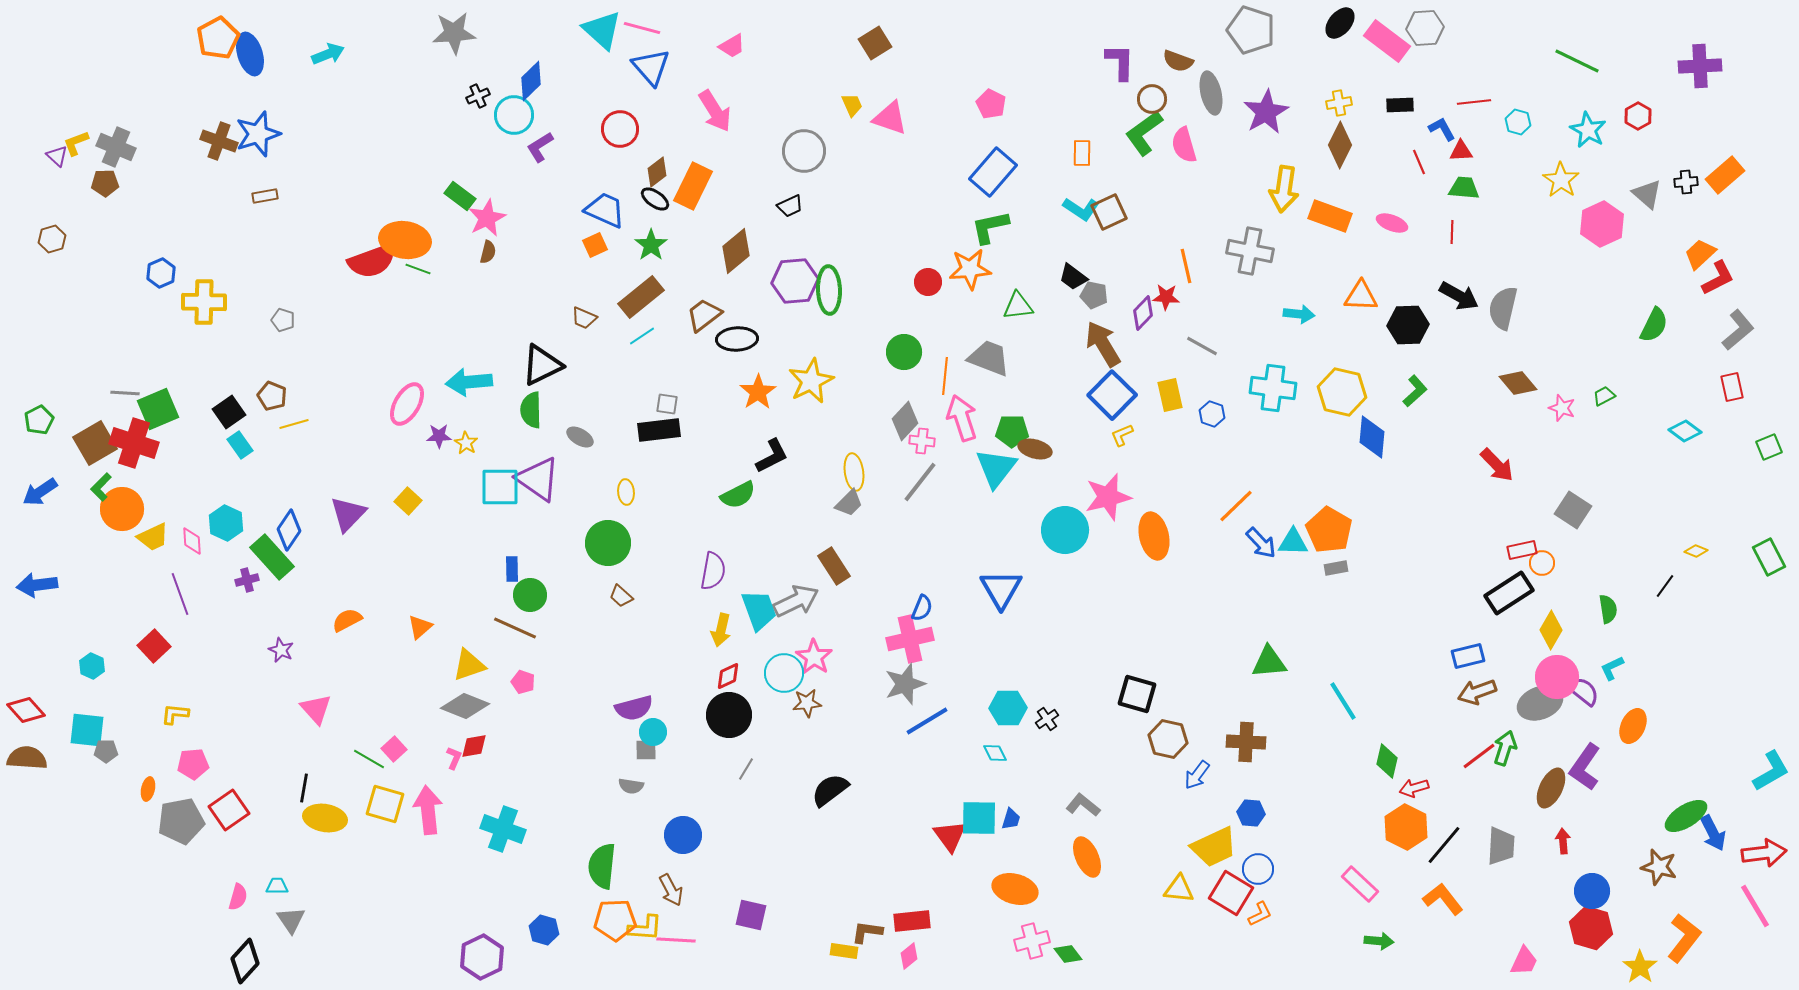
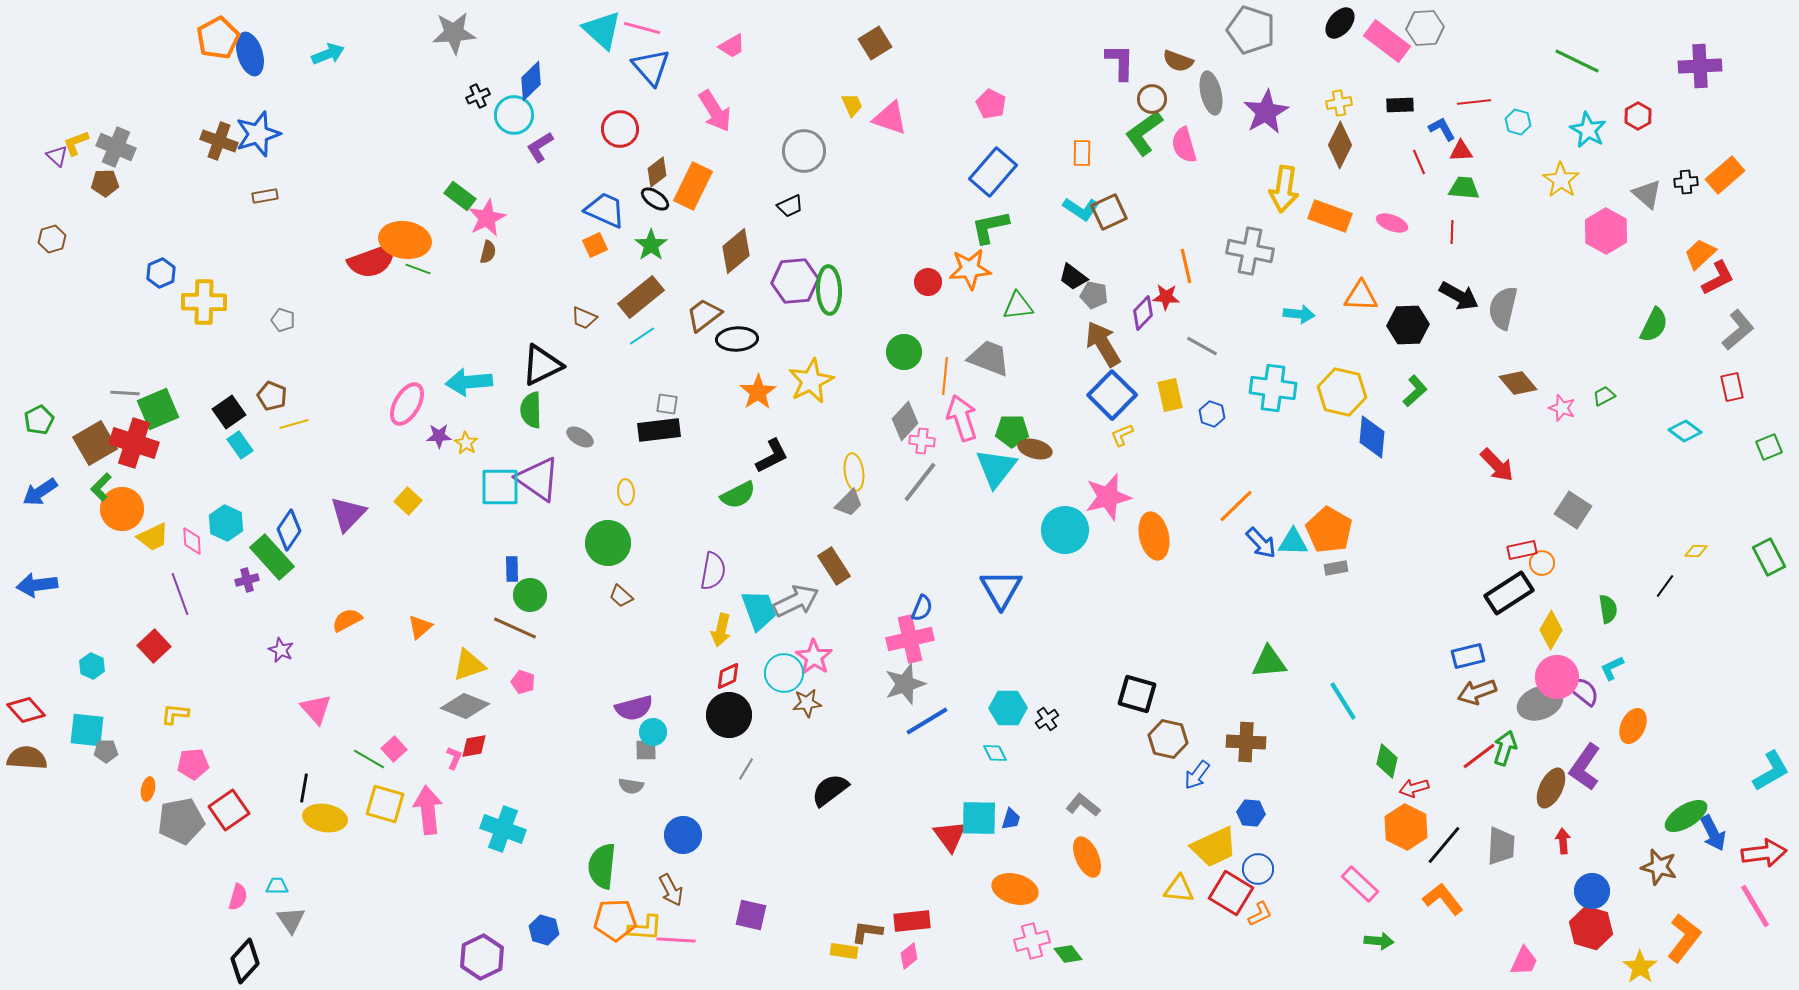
pink hexagon at (1602, 224): moved 4 px right, 7 px down; rotated 6 degrees counterclockwise
yellow diamond at (1696, 551): rotated 20 degrees counterclockwise
